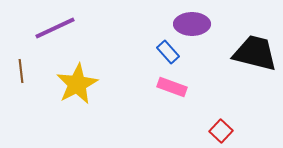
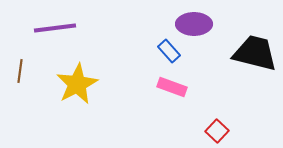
purple ellipse: moved 2 px right
purple line: rotated 18 degrees clockwise
blue rectangle: moved 1 px right, 1 px up
brown line: moved 1 px left; rotated 15 degrees clockwise
red square: moved 4 px left
